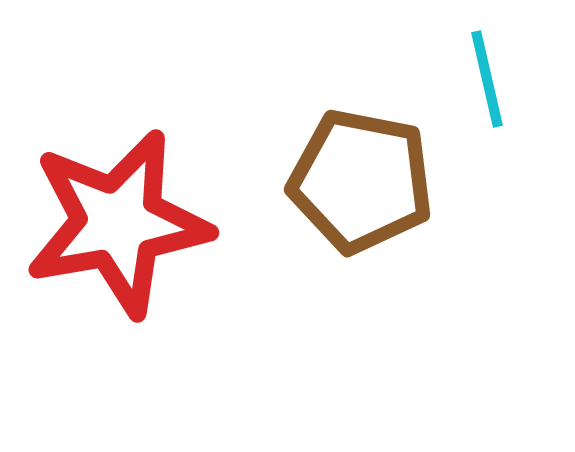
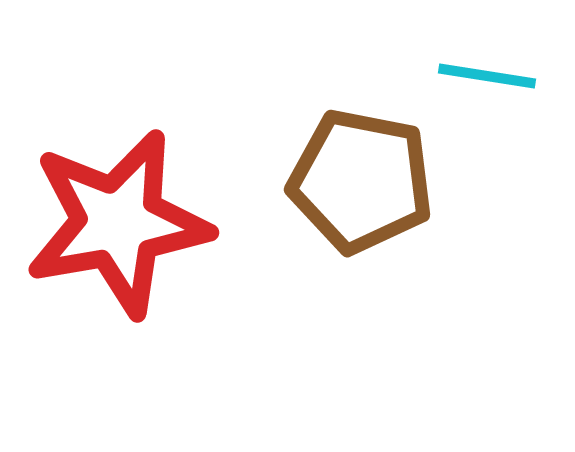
cyan line: moved 3 px up; rotated 68 degrees counterclockwise
